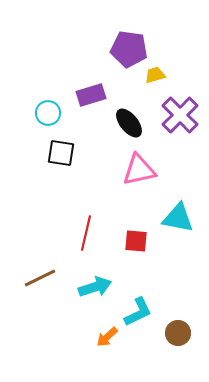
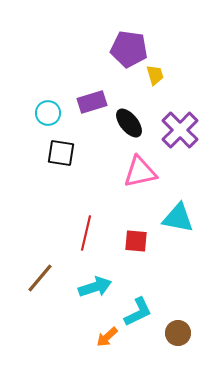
yellow trapezoid: rotated 90 degrees clockwise
purple rectangle: moved 1 px right, 7 px down
purple cross: moved 15 px down
pink triangle: moved 1 px right, 2 px down
brown line: rotated 24 degrees counterclockwise
